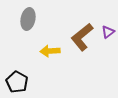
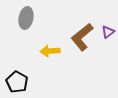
gray ellipse: moved 2 px left, 1 px up
